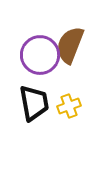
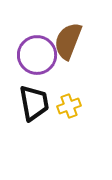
brown semicircle: moved 2 px left, 4 px up
purple circle: moved 3 px left
